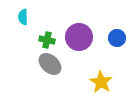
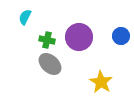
cyan semicircle: moved 2 px right; rotated 28 degrees clockwise
blue circle: moved 4 px right, 2 px up
